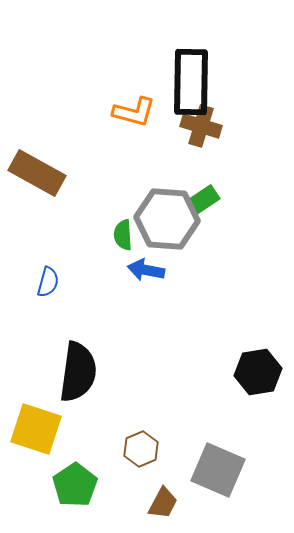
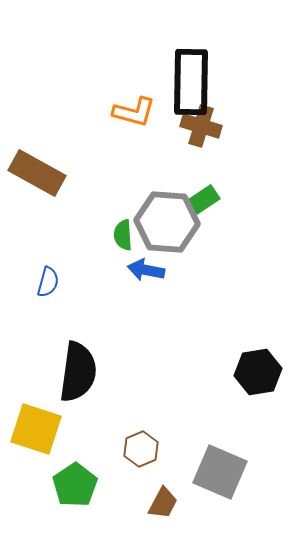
gray hexagon: moved 3 px down
gray square: moved 2 px right, 2 px down
